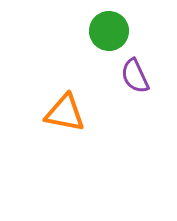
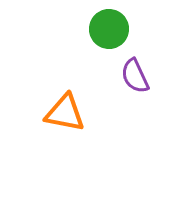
green circle: moved 2 px up
